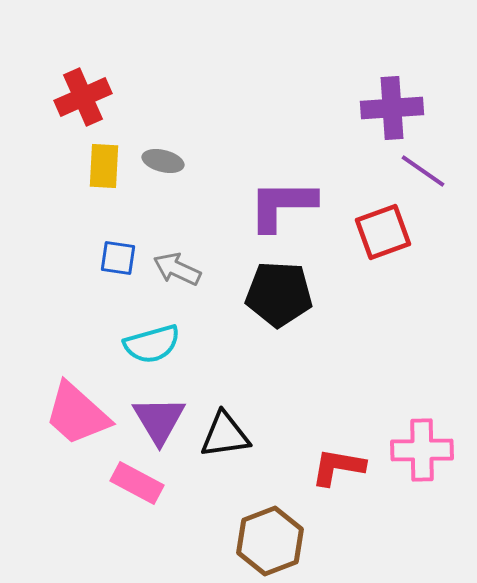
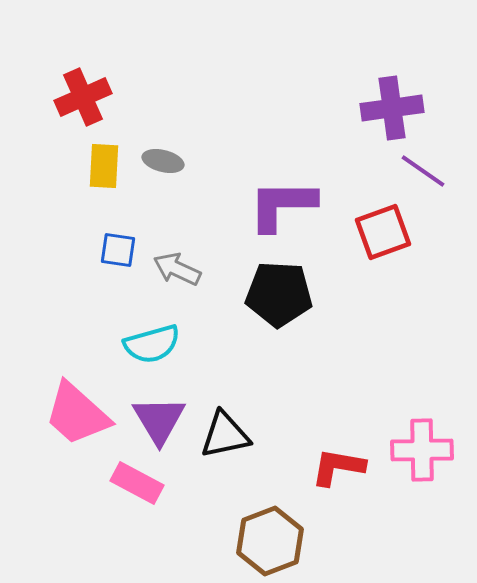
purple cross: rotated 4 degrees counterclockwise
blue square: moved 8 px up
black triangle: rotated 4 degrees counterclockwise
